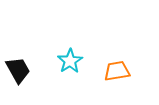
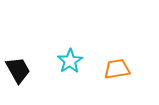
orange trapezoid: moved 2 px up
